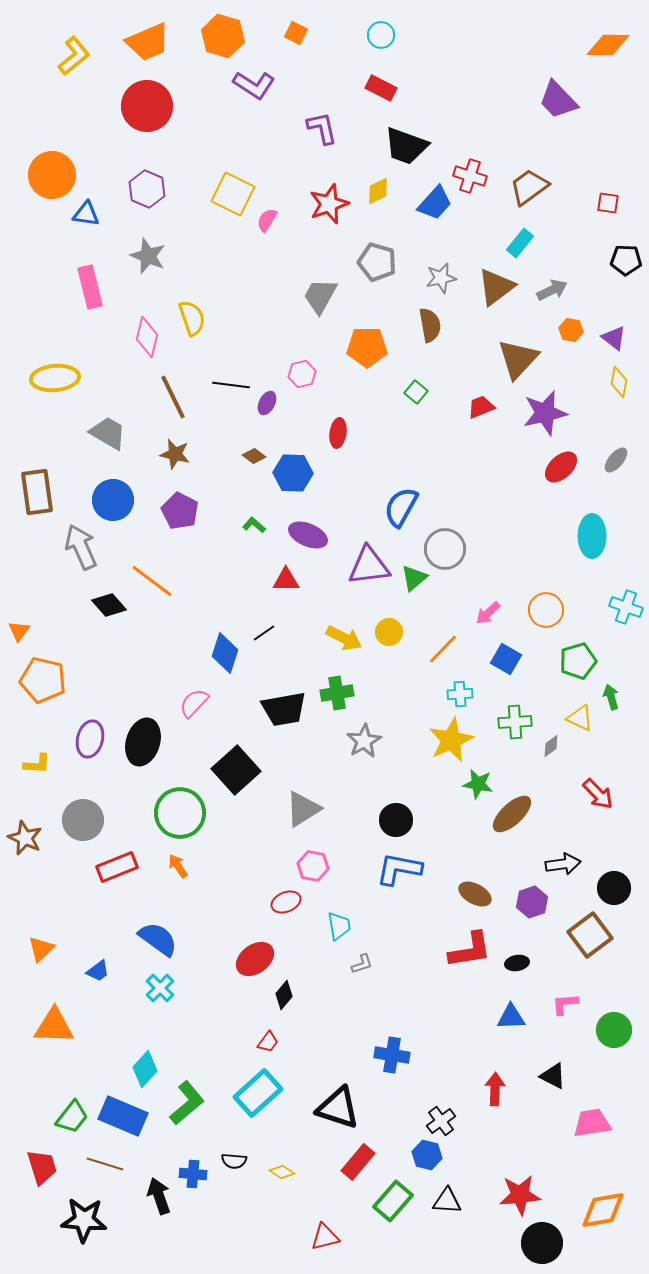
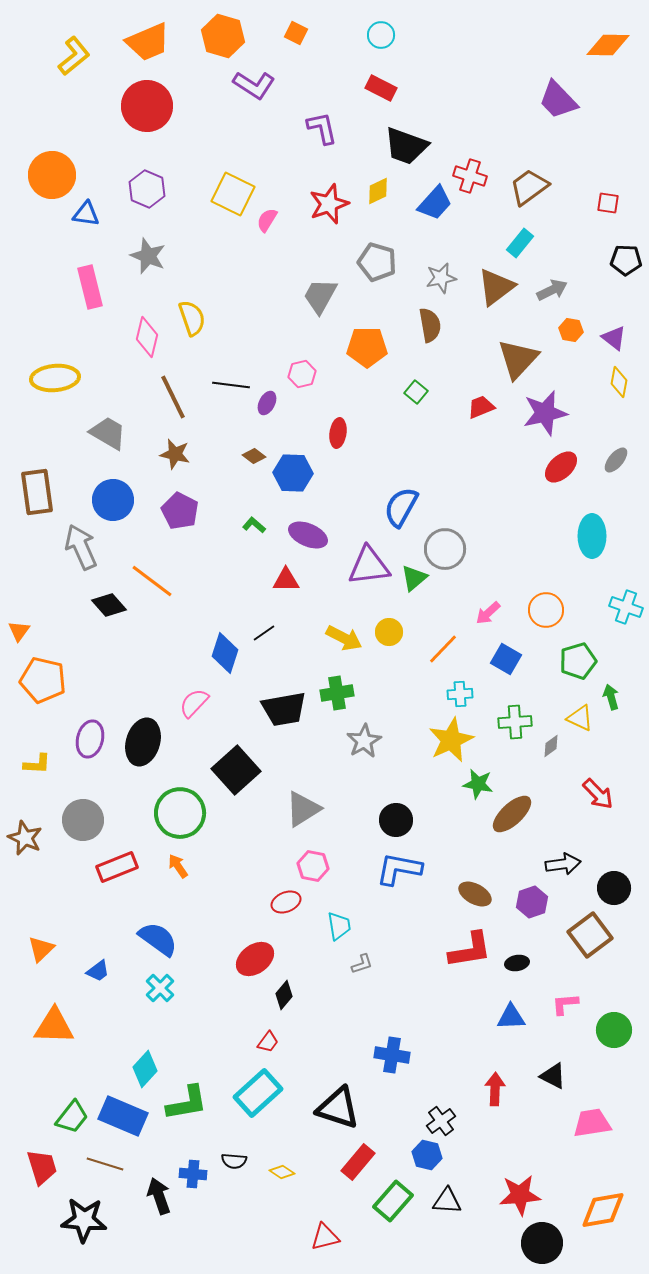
green L-shape at (187, 1103): rotated 30 degrees clockwise
